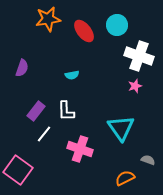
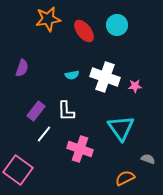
white cross: moved 34 px left, 21 px down
pink star: rotated 16 degrees clockwise
gray semicircle: moved 1 px up
